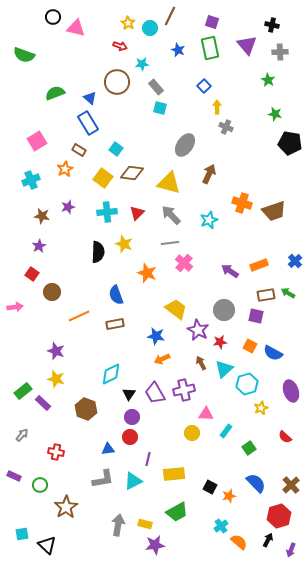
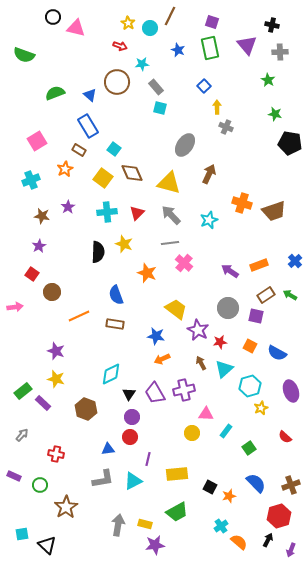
blue triangle at (90, 98): moved 3 px up
blue rectangle at (88, 123): moved 3 px down
cyan square at (116, 149): moved 2 px left
brown diamond at (132, 173): rotated 60 degrees clockwise
purple star at (68, 207): rotated 16 degrees counterclockwise
green arrow at (288, 293): moved 2 px right, 2 px down
brown rectangle at (266, 295): rotated 24 degrees counterclockwise
gray circle at (224, 310): moved 4 px right, 2 px up
brown rectangle at (115, 324): rotated 18 degrees clockwise
blue semicircle at (273, 353): moved 4 px right
cyan hexagon at (247, 384): moved 3 px right, 2 px down
red cross at (56, 452): moved 2 px down
yellow rectangle at (174, 474): moved 3 px right
brown cross at (291, 485): rotated 24 degrees clockwise
